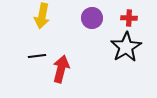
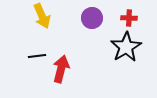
yellow arrow: rotated 35 degrees counterclockwise
